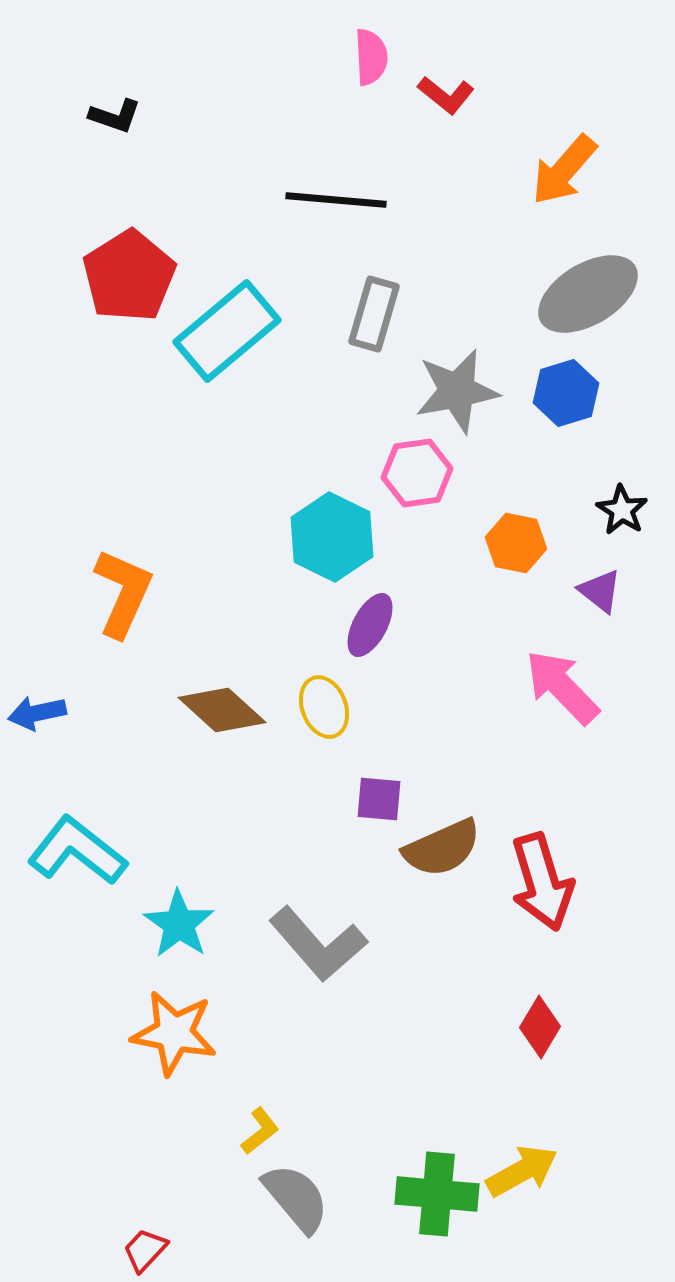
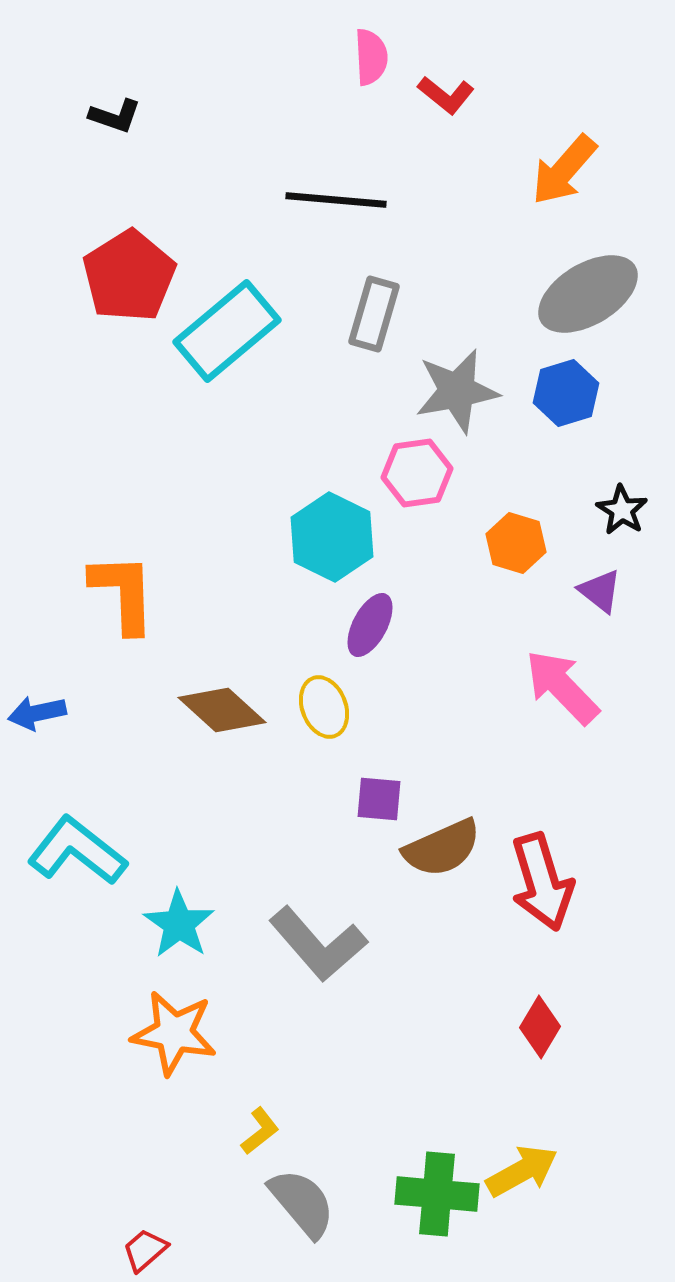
orange hexagon: rotated 6 degrees clockwise
orange L-shape: rotated 26 degrees counterclockwise
gray semicircle: moved 6 px right, 5 px down
red trapezoid: rotated 6 degrees clockwise
